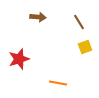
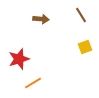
brown arrow: moved 3 px right, 2 px down
brown line: moved 2 px right, 7 px up
orange line: moved 25 px left; rotated 42 degrees counterclockwise
